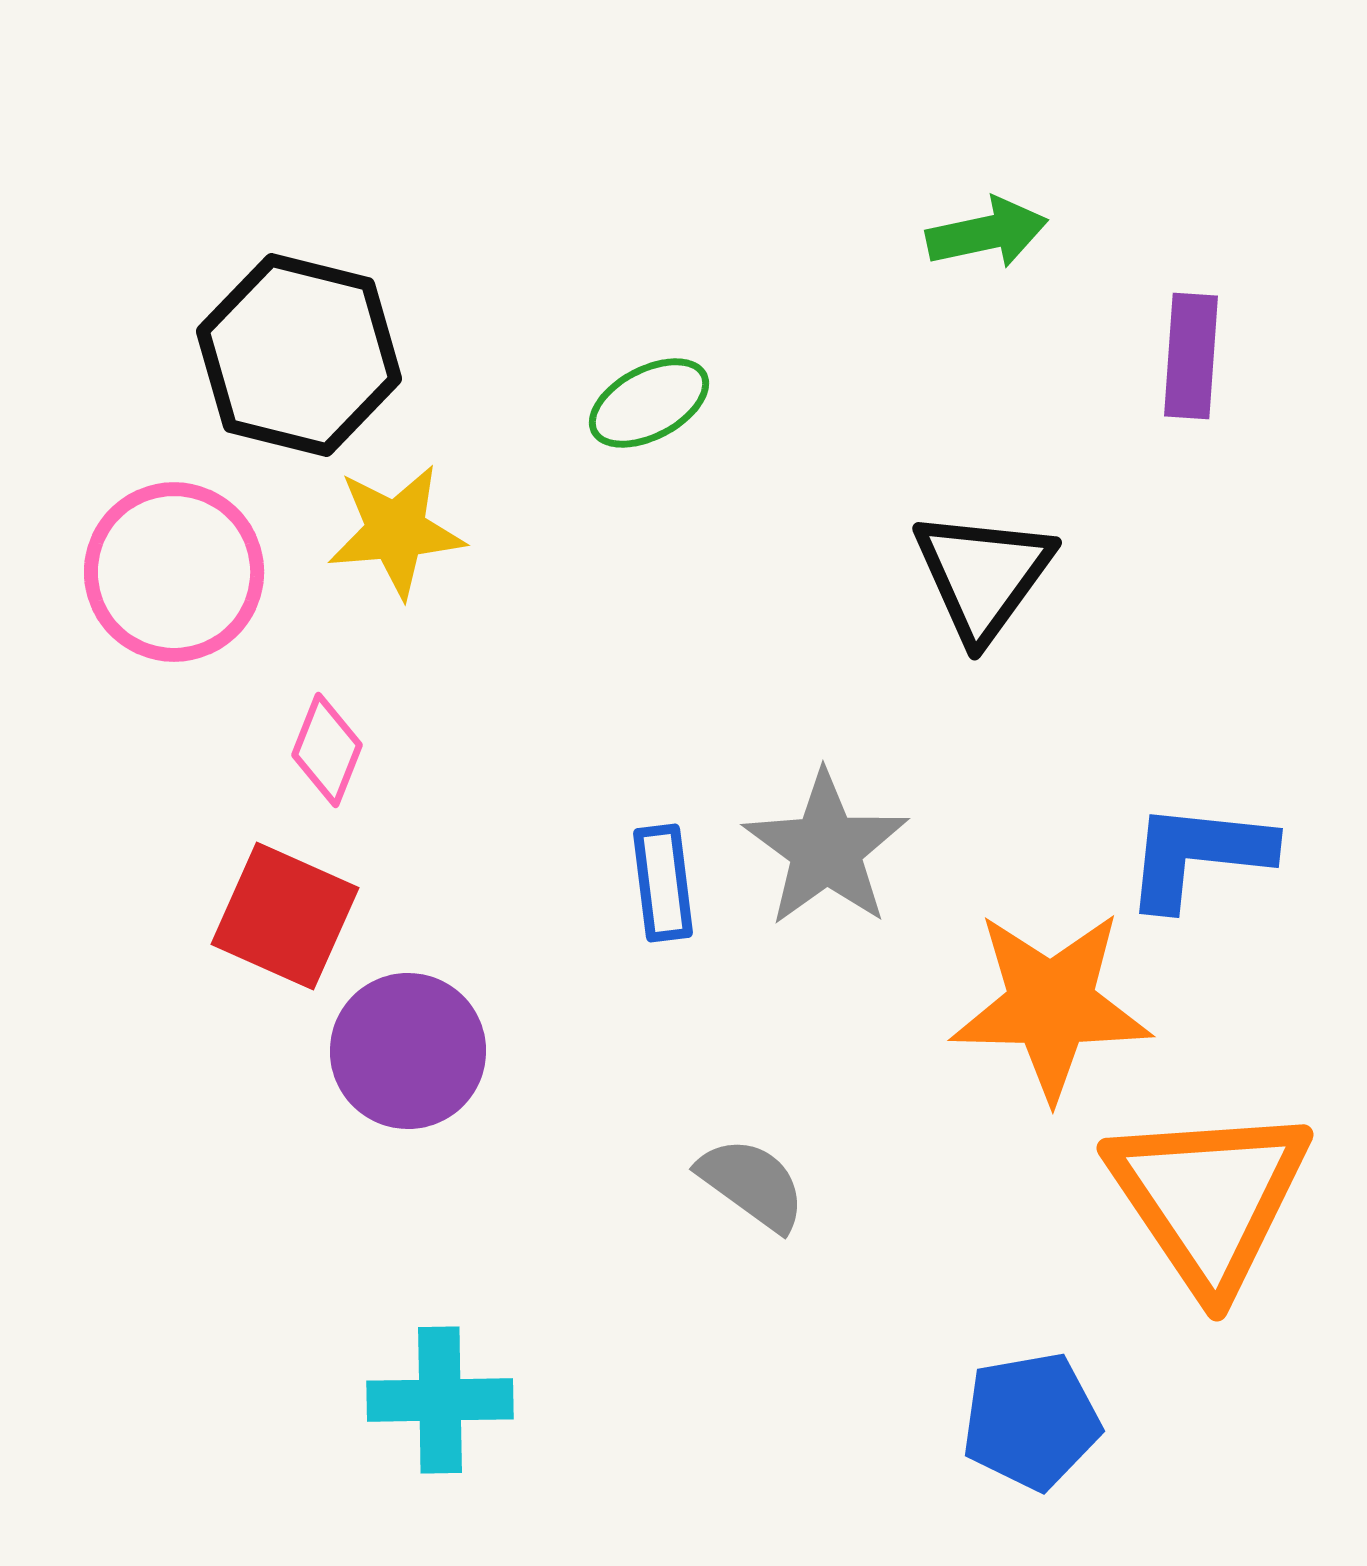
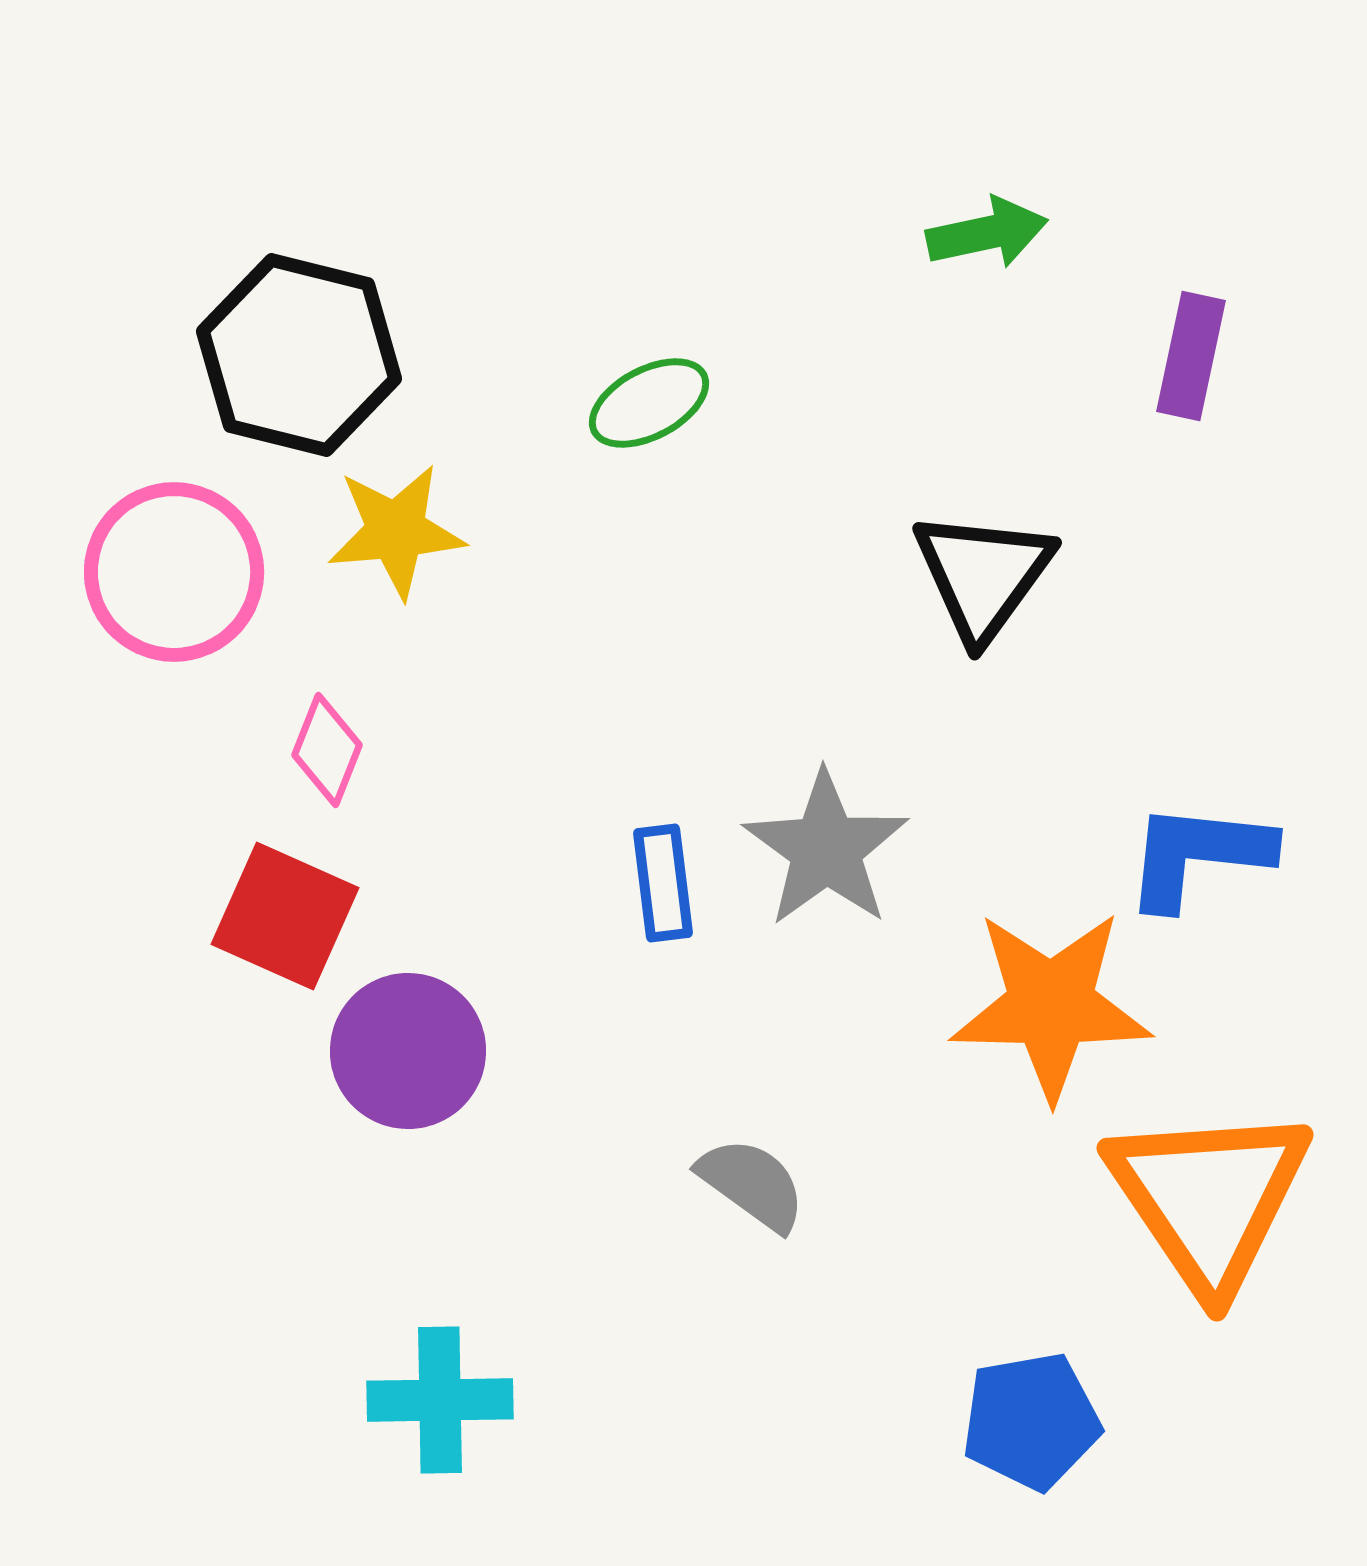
purple rectangle: rotated 8 degrees clockwise
